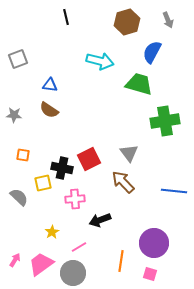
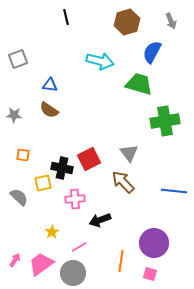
gray arrow: moved 3 px right, 1 px down
